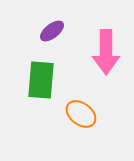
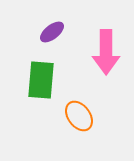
purple ellipse: moved 1 px down
orange ellipse: moved 2 px left, 2 px down; rotated 16 degrees clockwise
